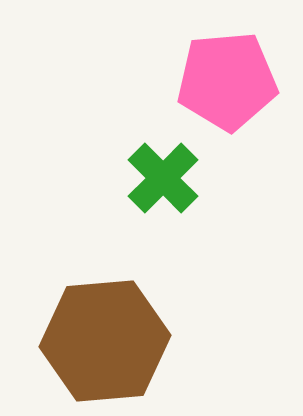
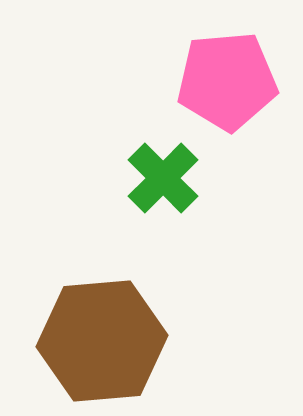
brown hexagon: moved 3 px left
